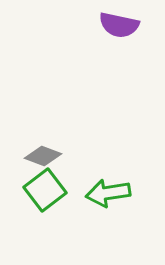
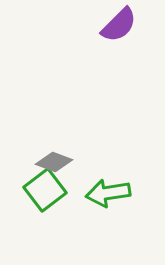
purple semicircle: rotated 57 degrees counterclockwise
gray diamond: moved 11 px right, 6 px down
